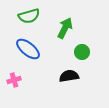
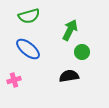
green arrow: moved 5 px right, 2 px down
